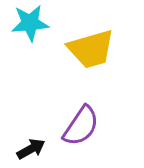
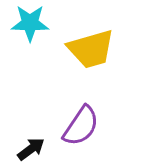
cyan star: rotated 6 degrees clockwise
black arrow: rotated 8 degrees counterclockwise
